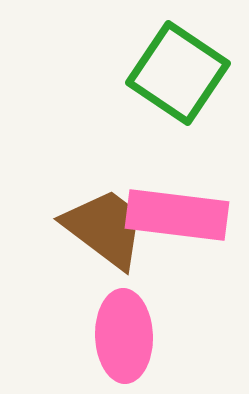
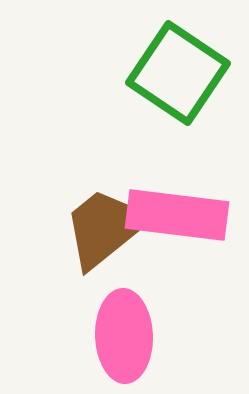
brown trapezoid: rotated 76 degrees counterclockwise
